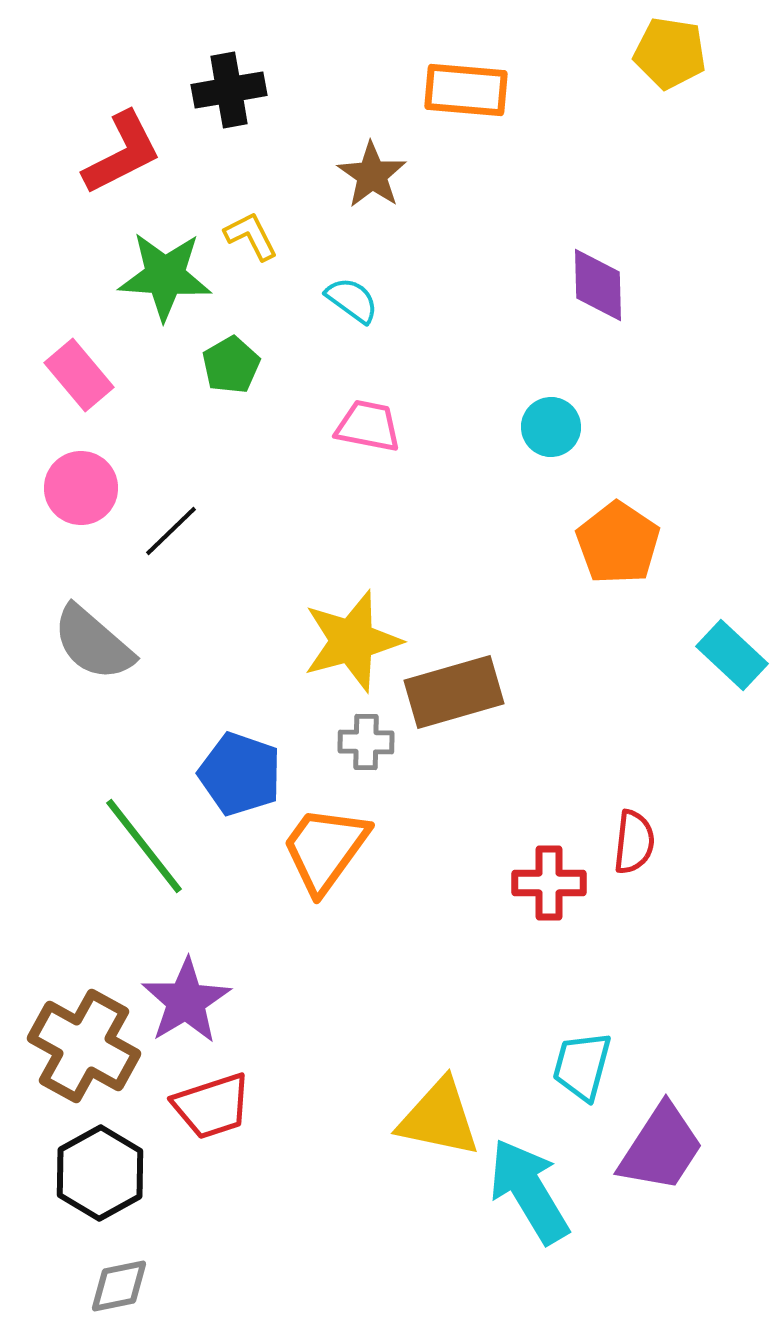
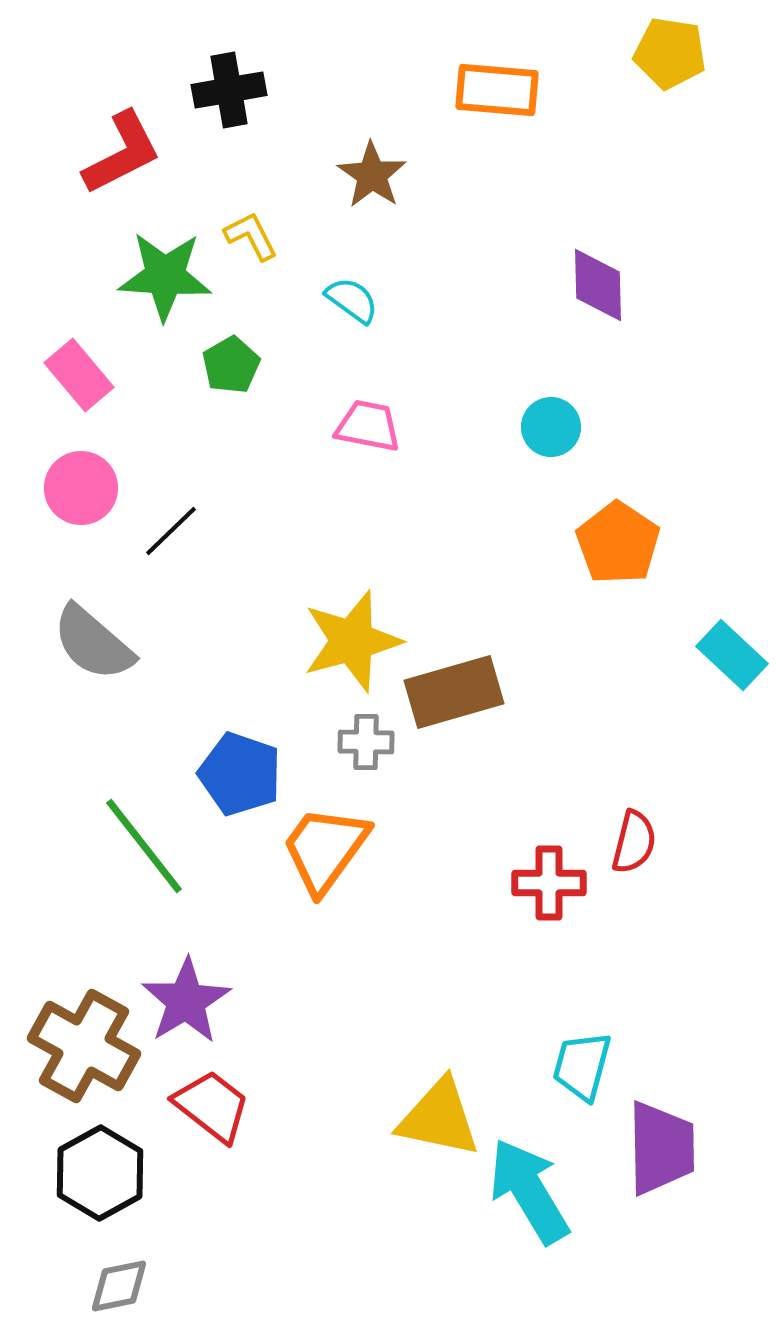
orange rectangle: moved 31 px right
red semicircle: rotated 8 degrees clockwise
red trapezoid: rotated 124 degrees counterclockwise
purple trapezoid: rotated 34 degrees counterclockwise
